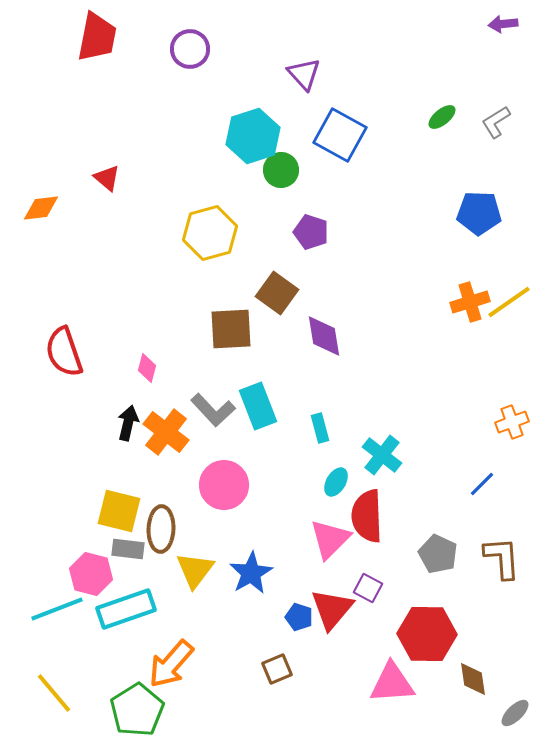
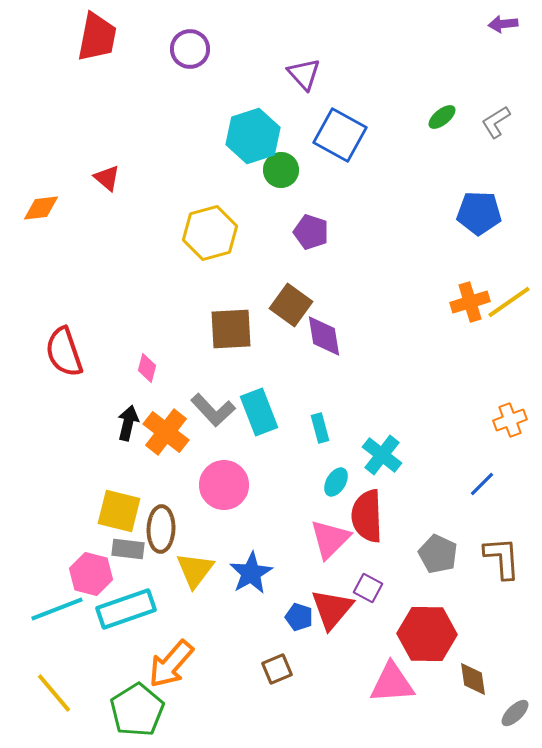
brown square at (277, 293): moved 14 px right, 12 px down
cyan rectangle at (258, 406): moved 1 px right, 6 px down
orange cross at (512, 422): moved 2 px left, 2 px up
